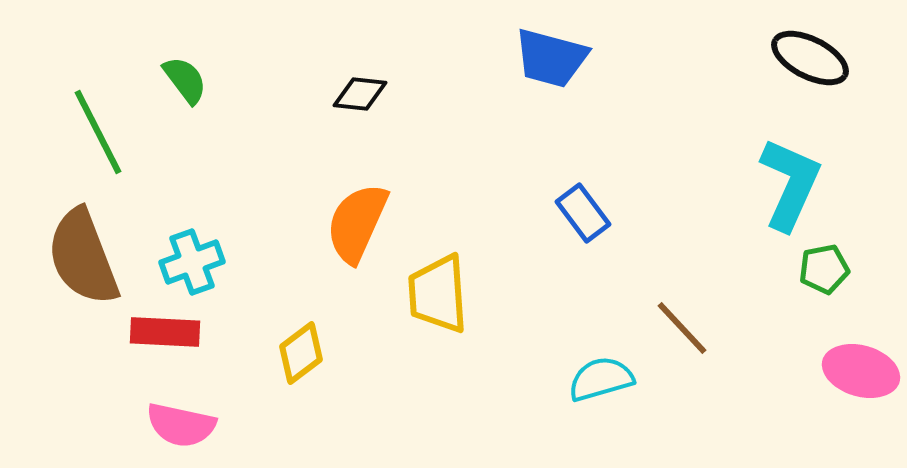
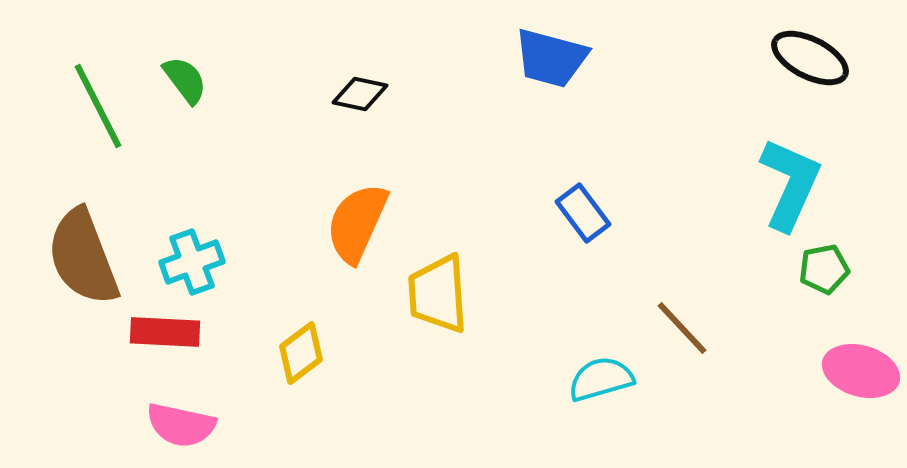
black diamond: rotated 6 degrees clockwise
green line: moved 26 px up
